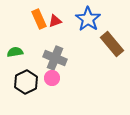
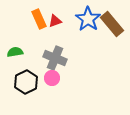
brown rectangle: moved 20 px up
